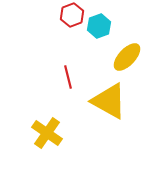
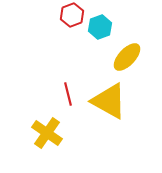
cyan hexagon: moved 1 px right, 1 px down
red line: moved 17 px down
